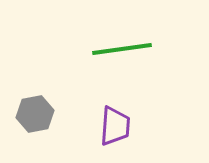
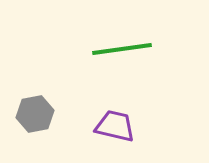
purple trapezoid: rotated 81 degrees counterclockwise
